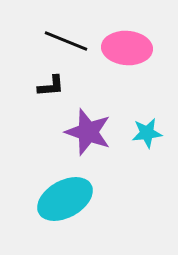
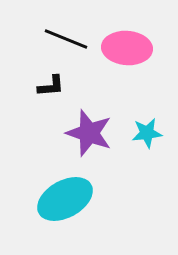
black line: moved 2 px up
purple star: moved 1 px right, 1 px down
